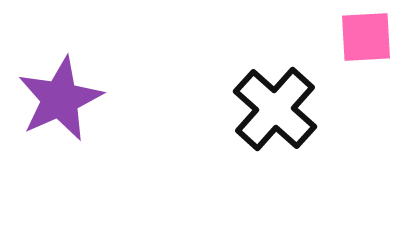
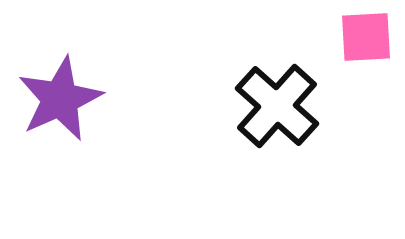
black cross: moved 2 px right, 3 px up
